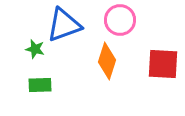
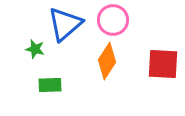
pink circle: moved 7 px left
blue triangle: moved 1 px right, 1 px up; rotated 21 degrees counterclockwise
orange diamond: rotated 15 degrees clockwise
green rectangle: moved 10 px right
